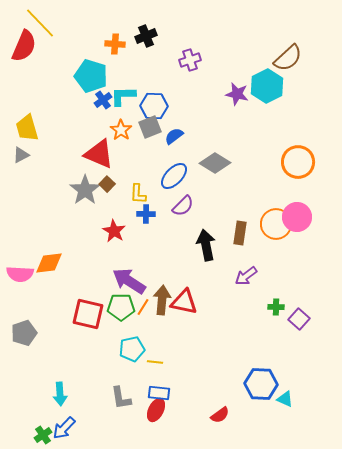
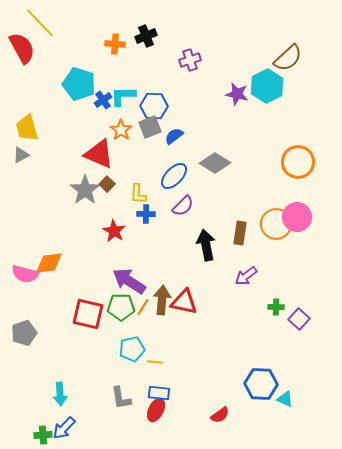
red semicircle at (24, 46): moved 2 px left, 2 px down; rotated 52 degrees counterclockwise
cyan pentagon at (91, 76): moved 12 px left, 8 px down
pink semicircle at (20, 274): moved 5 px right; rotated 12 degrees clockwise
green cross at (43, 435): rotated 30 degrees clockwise
